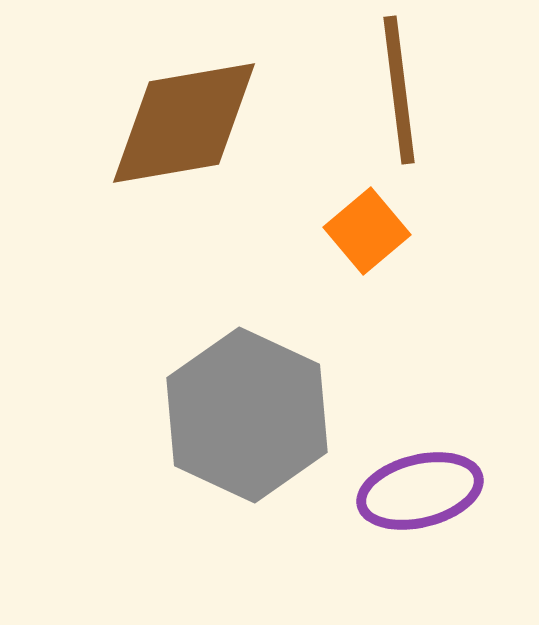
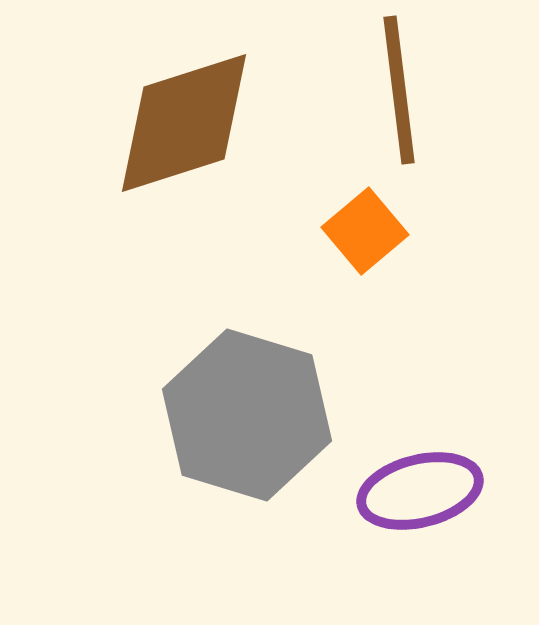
brown diamond: rotated 8 degrees counterclockwise
orange square: moved 2 px left
gray hexagon: rotated 8 degrees counterclockwise
